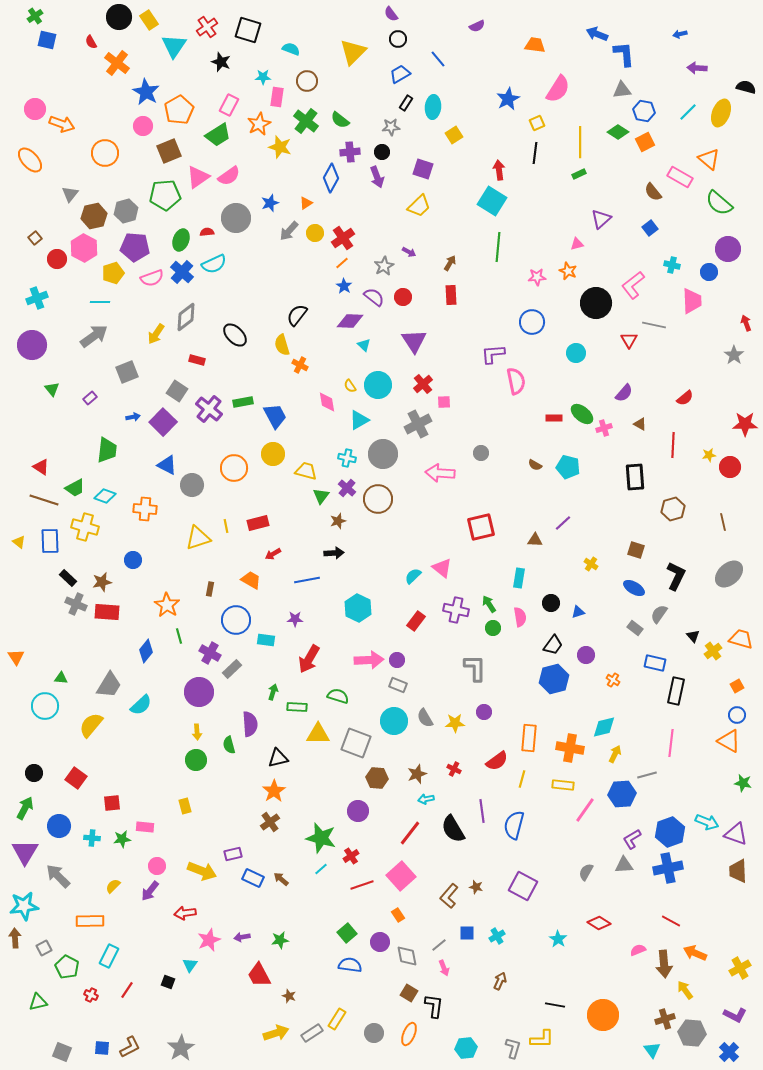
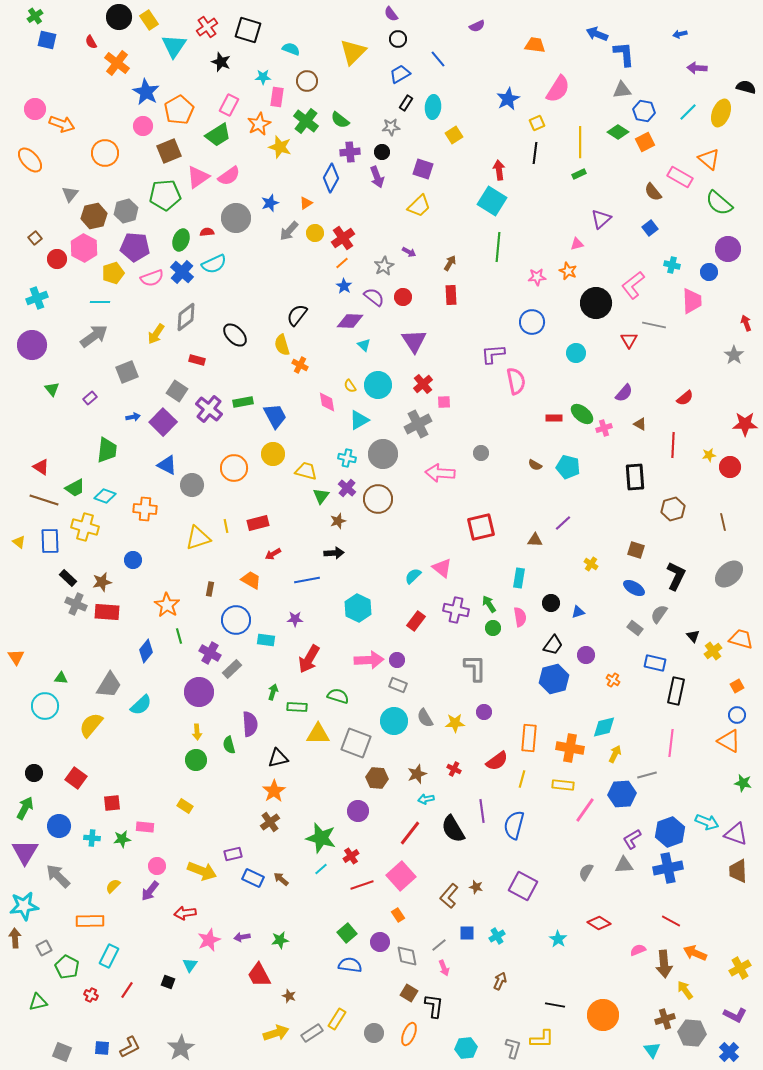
yellow rectangle at (185, 806): rotated 42 degrees counterclockwise
